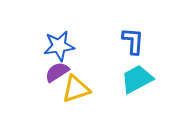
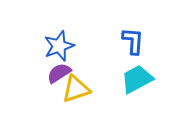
blue star: rotated 12 degrees counterclockwise
purple semicircle: moved 2 px right, 1 px down
